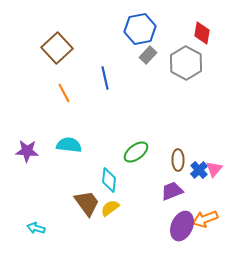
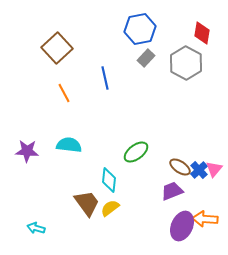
gray rectangle: moved 2 px left, 3 px down
brown ellipse: moved 2 px right, 7 px down; rotated 55 degrees counterclockwise
orange arrow: rotated 25 degrees clockwise
